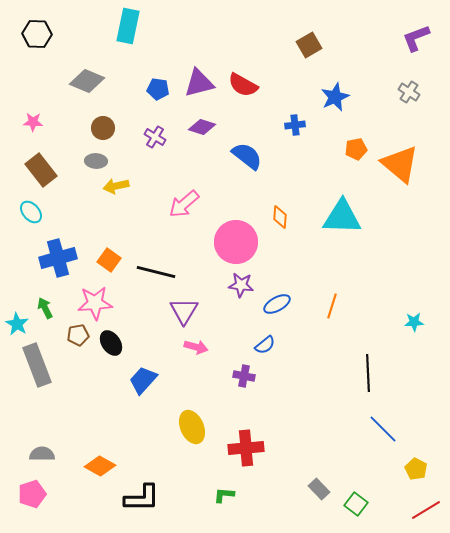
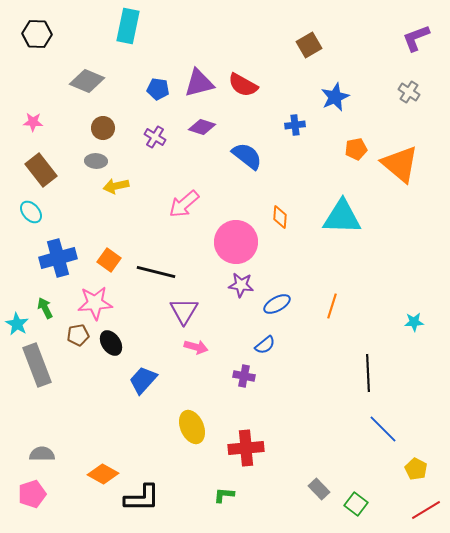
orange diamond at (100, 466): moved 3 px right, 8 px down
